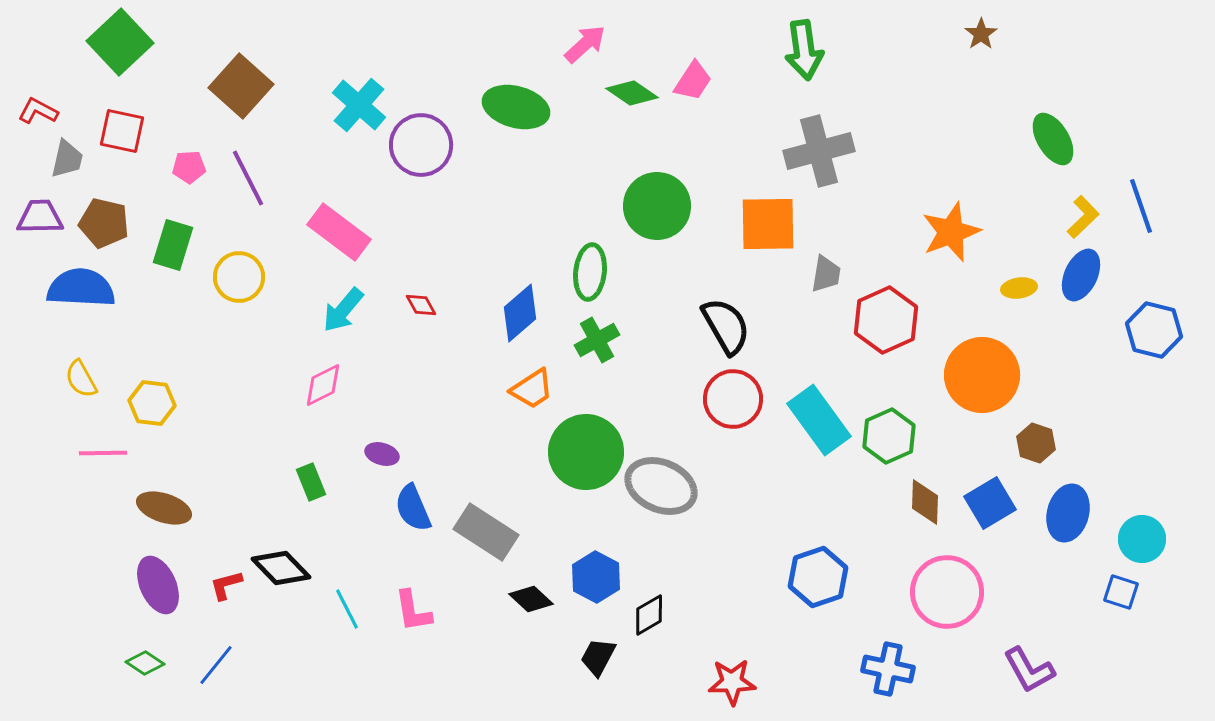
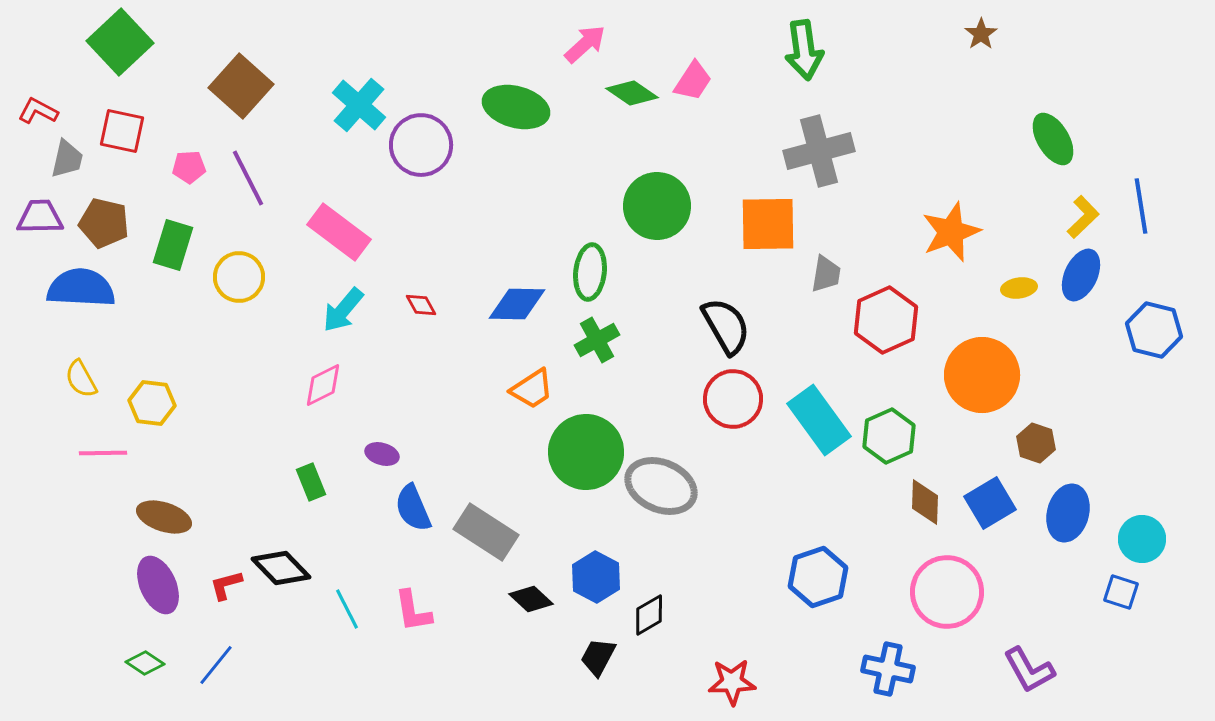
blue line at (1141, 206): rotated 10 degrees clockwise
blue diamond at (520, 313): moved 3 px left, 9 px up; rotated 42 degrees clockwise
brown ellipse at (164, 508): moved 9 px down
